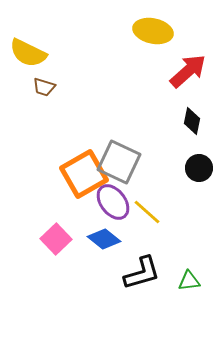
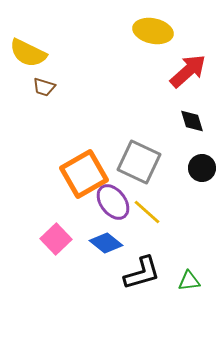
black diamond: rotated 28 degrees counterclockwise
gray square: moved 20 px right
black circle: moved 3 px right
blue diamond: moved 2 px right, 4 px down
